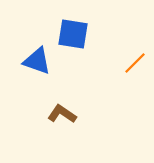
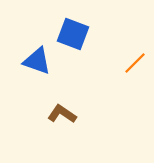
blue square: rotated 12 degrees clockwise
